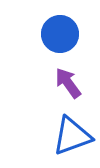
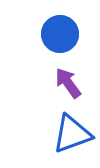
blue triangle: moved 2 px up
